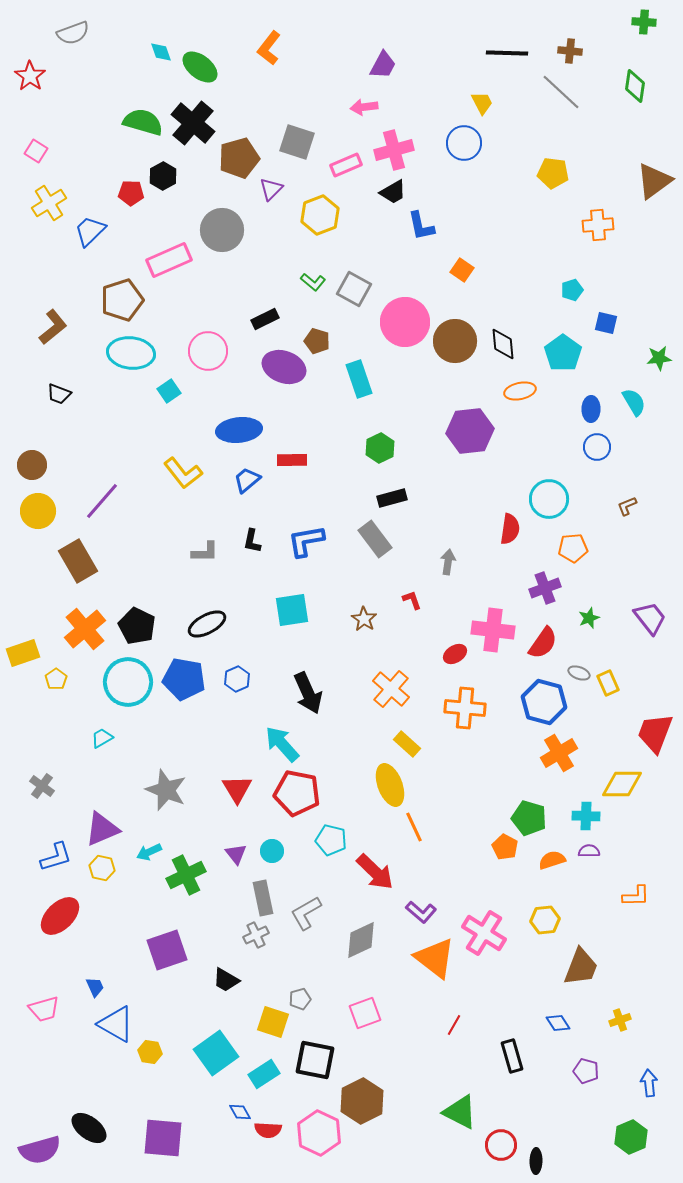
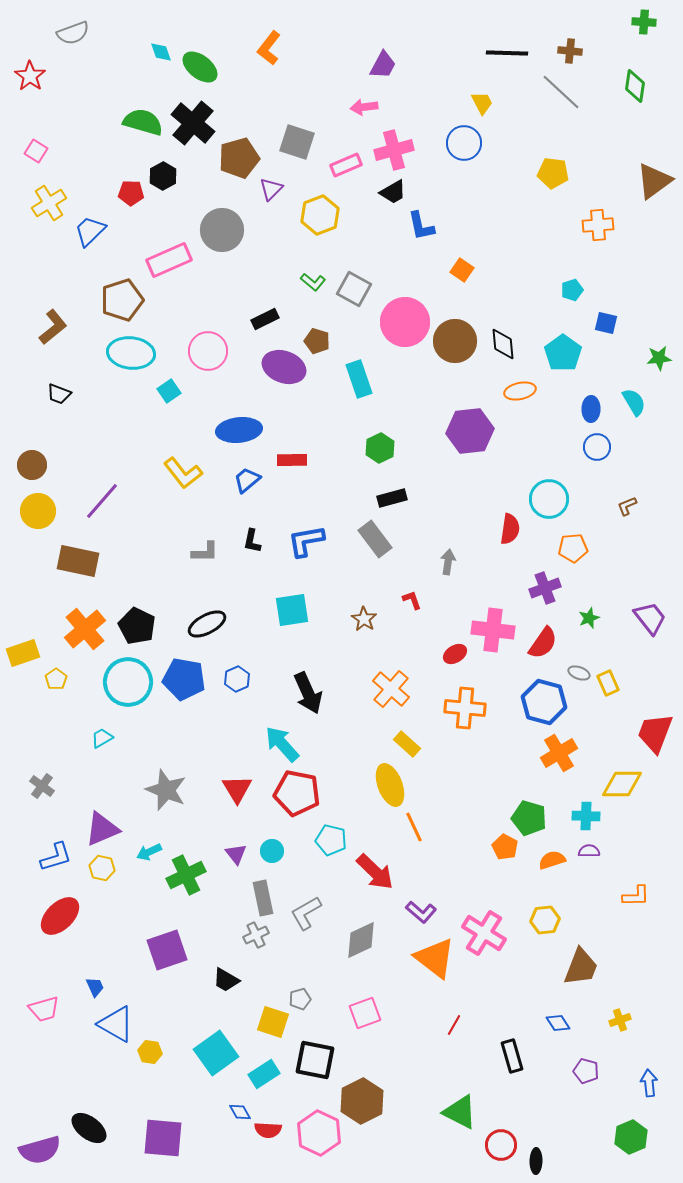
brown rectangle at (78, 561): rotated 48 degrees counterclockwise
